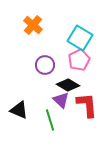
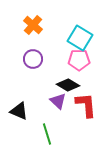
pink pentagon: rotated 25 degrees clockwise
purple circle: moved 12 px left, 6 px up
purple triangle: moved 3 px left, 1 px down
red L-shape: moved 1 px left
black triangle: moved 1 px down
green line: moved 3 px left, 14 px down
